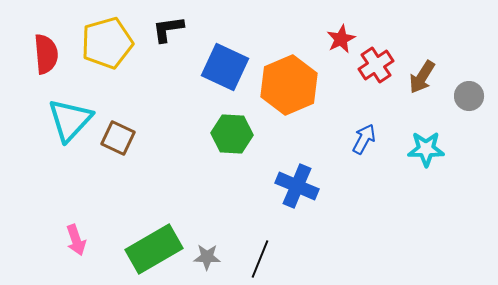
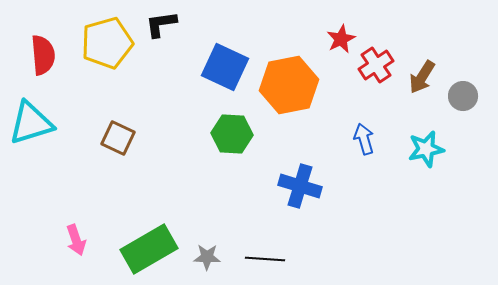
black L-shape: moved 7 px left, 5 px up
red semicircle: moved 3 px left, 1 px down
orange hexagon: rotated 12 degrees clockwise
gray circle: moved 6 px left
cyan triangle: moved 39 px left, 3 px down; rotated 30 degrees clockwise
blue arrow: rotated 44 degrees counterclockwise
cyan star: rotated 12 degrees counterclockwise
blue cross: moved 3 px right; rotated 6 degrees counterclockwise
green rectangle: moved 5 px left
black line: moved 5 px right; rotated 72 degrees clockwise
